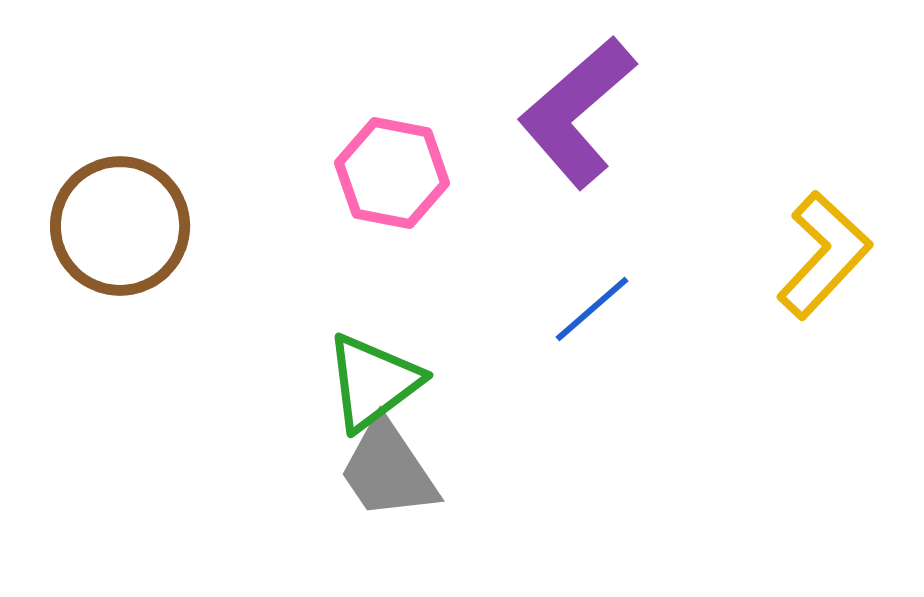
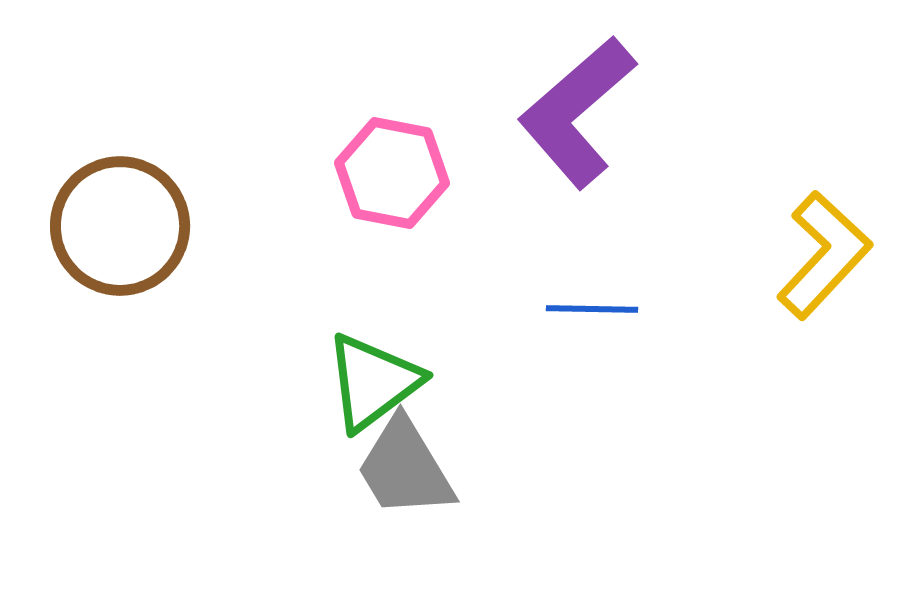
blue line: rotated 42 degrees clockwise
gray trapezoid: moved 17 px right, 2 px up; rotated 3 degrees clockwise
